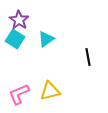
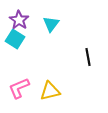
cyan triangle: moved 5 px right, 15 px up; rotated 18 degrees counterclockwise
pink L-shape: moved 6 px up
